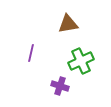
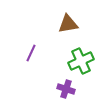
purple line: rotated 12 degrees clockwise
purple cross: moved 6 px right, 3 px down
